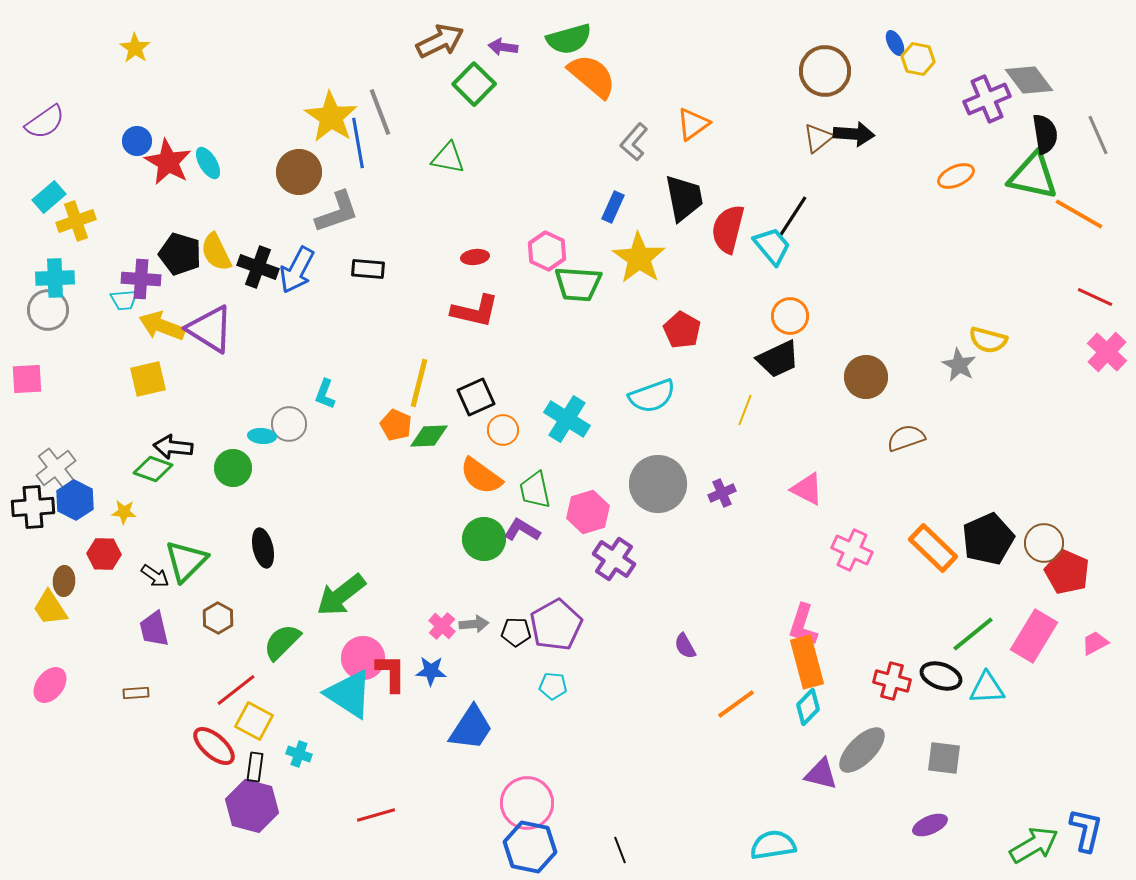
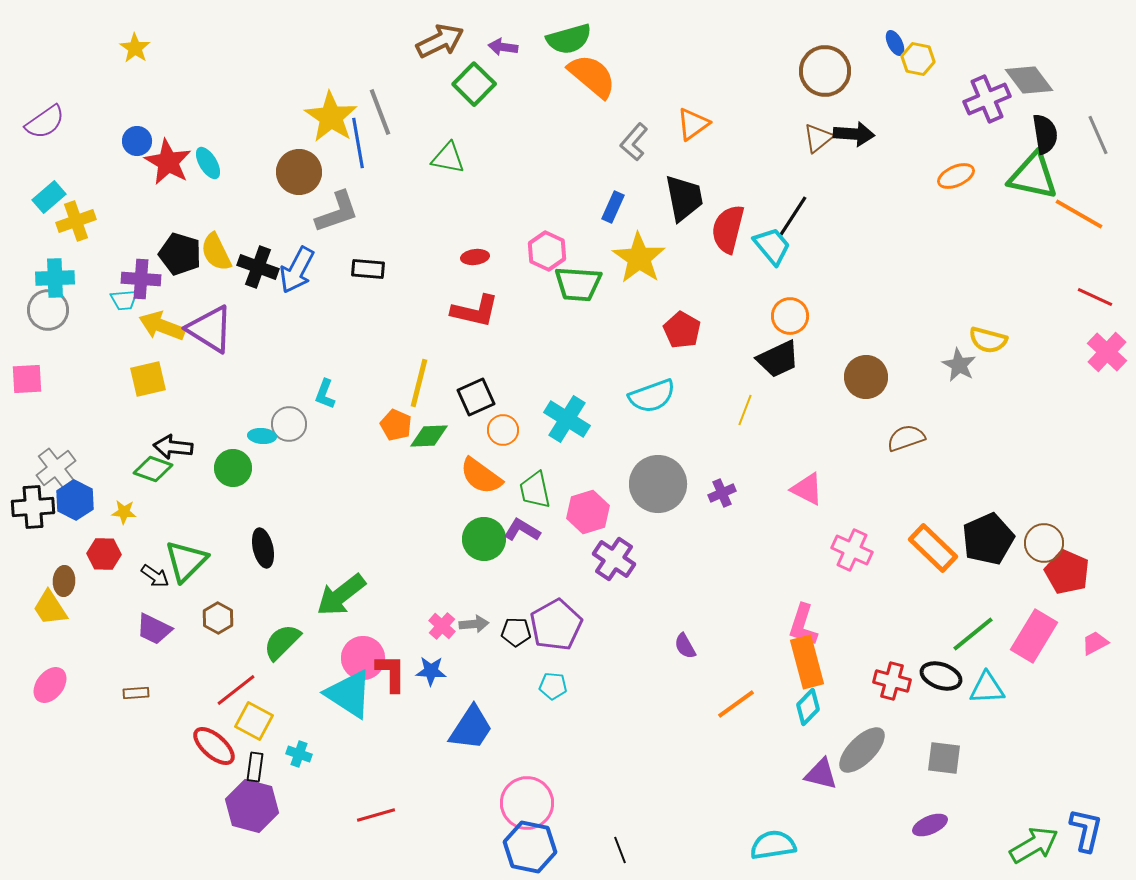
purple trapezoid at (154, 629): rotated 51 degrees counterclockwise
